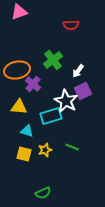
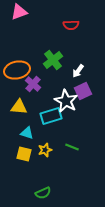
cyan triangle: moved 2 px down
